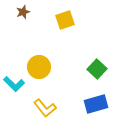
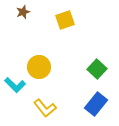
cyan L-shape: moved 1 px right, 1 px down
blue rectangle: rotated 35 degrees counterclockwise
